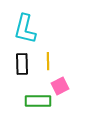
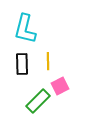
green rectangle: rotated 45 degrees counterclockwise
